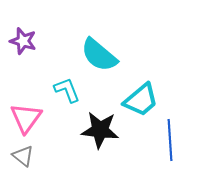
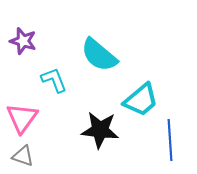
cyan L-shape: moved 13 px left, 10 px up
pink triangle: moved 4 px left
gray triangle: rotated 20 degrees counterclockwise
